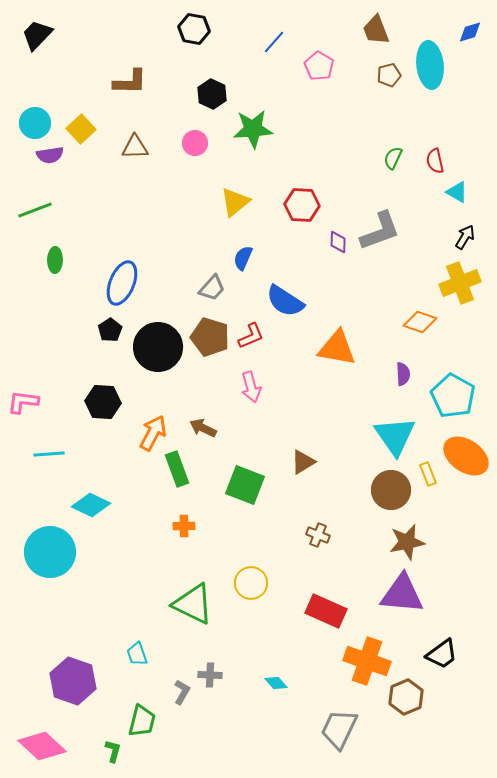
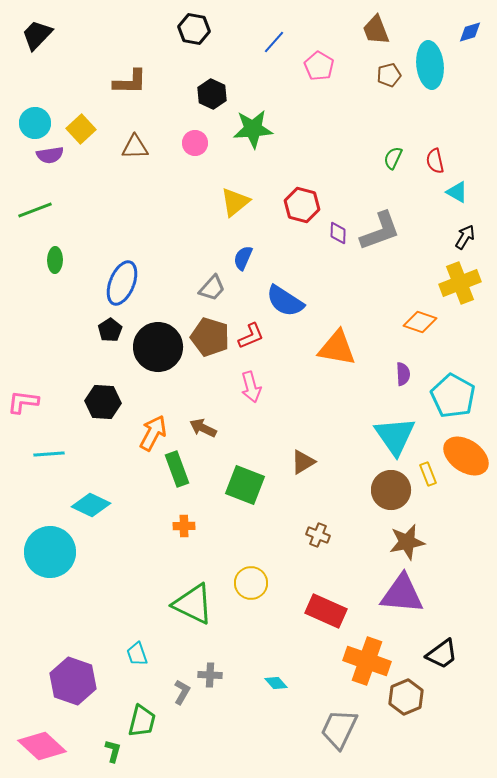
red hexagon at (302, 205): rotated 12 degrees clockwise
purple diamond at (338, 242): moved 9 px up
